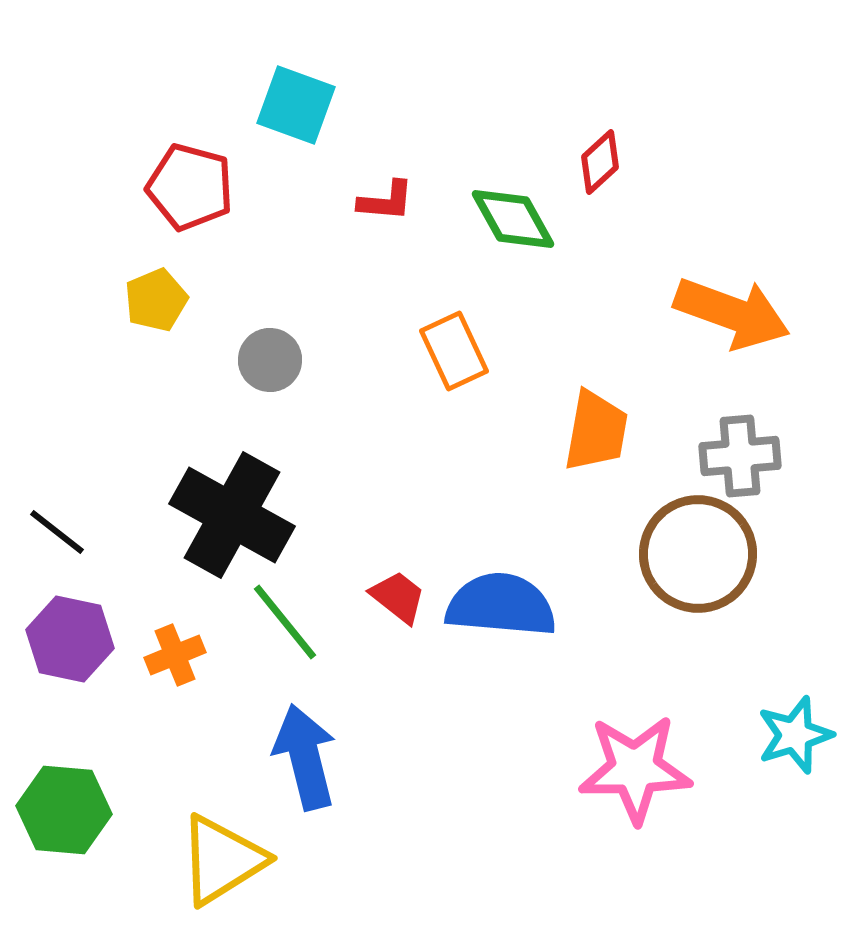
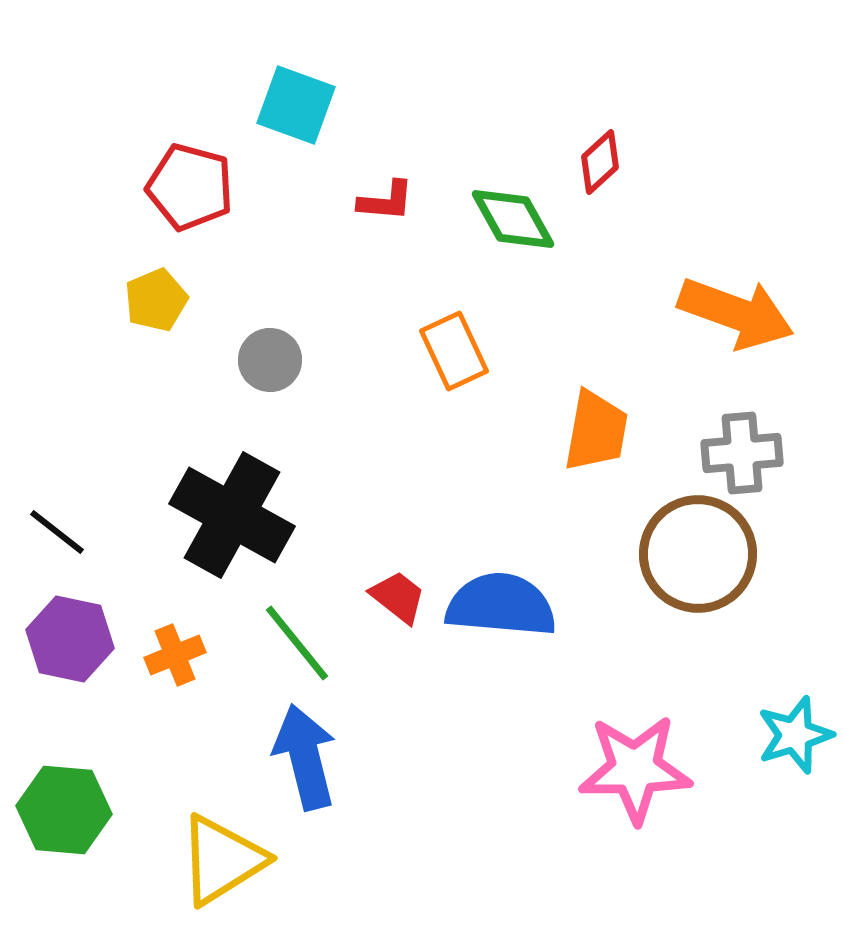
orange arrow: moved 4 px right
gray cross: moved 2 px right, 3 px up
green line: moved 12 px right, 21 px down
